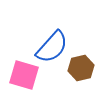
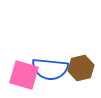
blue semicircle: moved 2 px left, 22 px down; rotated 54 degrees clockwise
